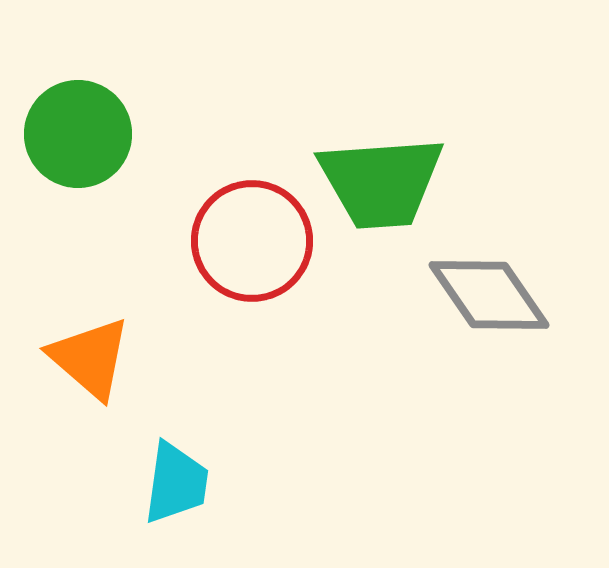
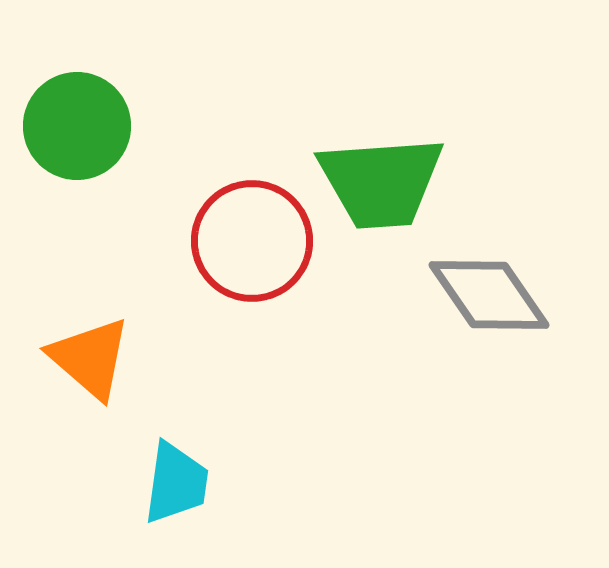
green circle: moved 1 px left, 8 px up
